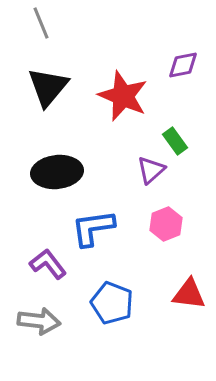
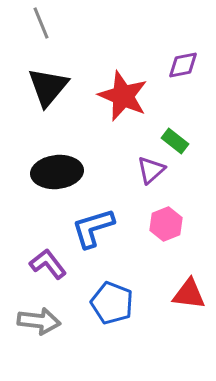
green rectangle: rotated 16 degrees counterclockwise
blue L-shape: rotated 9 degrees counterclockwise
